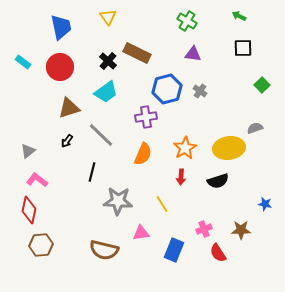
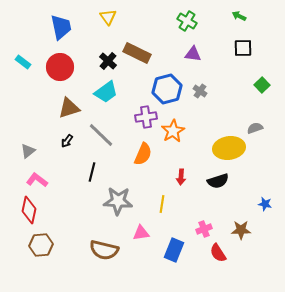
orange star: moved 12 px left, 17 px up
yellow line: rotated 42 degrees clockwise
